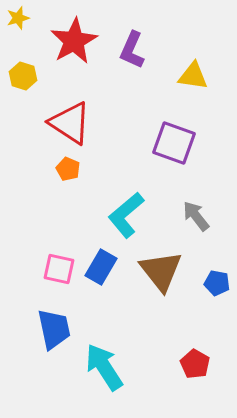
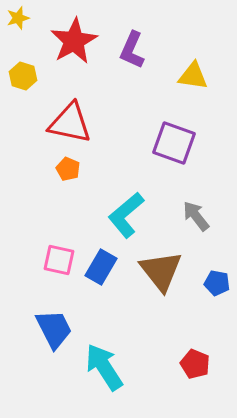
red triangle: rotated 21 degrees counterclockwise
pink square: moved 9 px up
blue trapezoid: rotated 15 degrees counterclockwise
red pentagon: rotated 8 degrees counterclockwise
